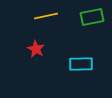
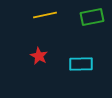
yellow line: moved 1 px left, 1 px up
red star: moved 3 px right, 7 px down
